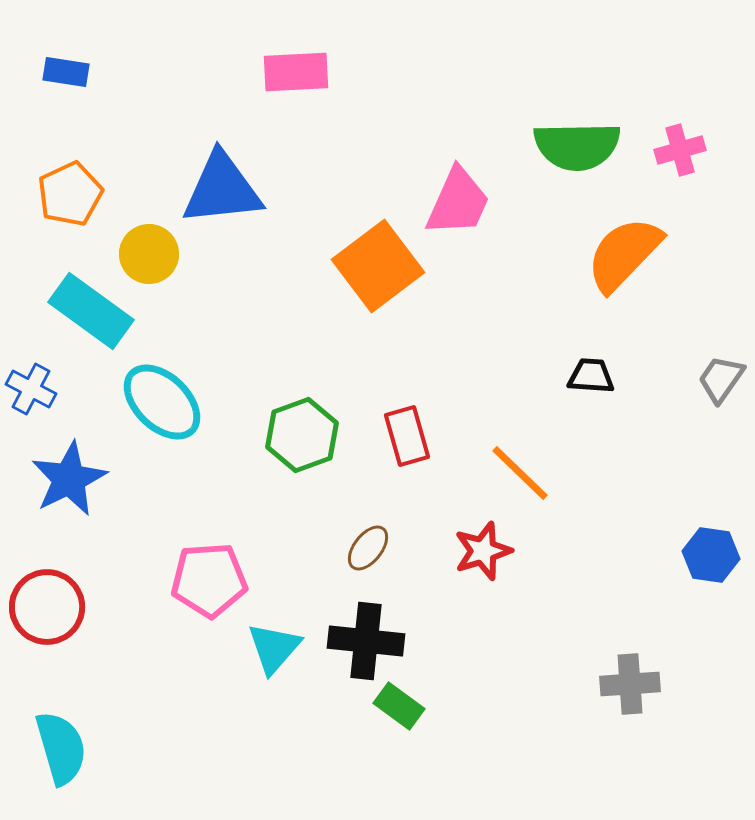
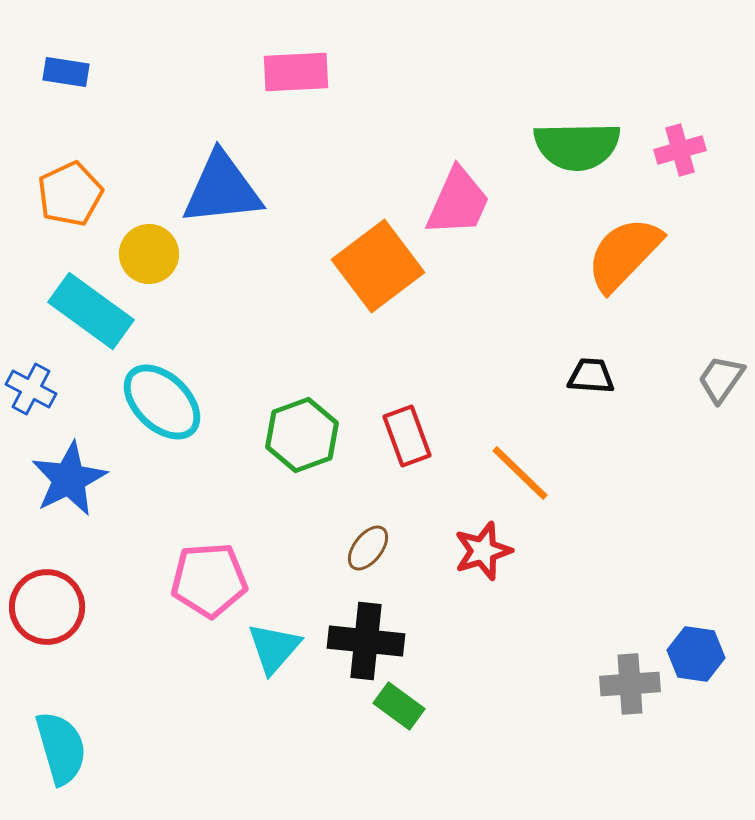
red rectangle: rotated 4 degrees counterclockwise
blue hexagon: moved 15 px left, 99 px down
